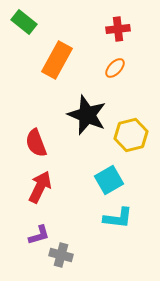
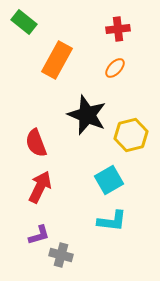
cyan L-shape: moved 6 px left, 3 px down
